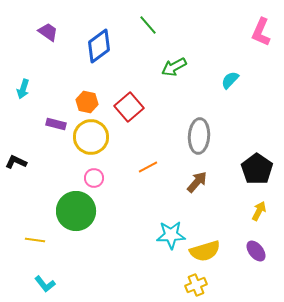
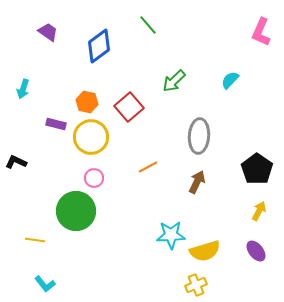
green arrow: moved 14 px down; rotated 15 degrees counterclockwise
brown arrow: rotated 15 degrees counterclockwise
